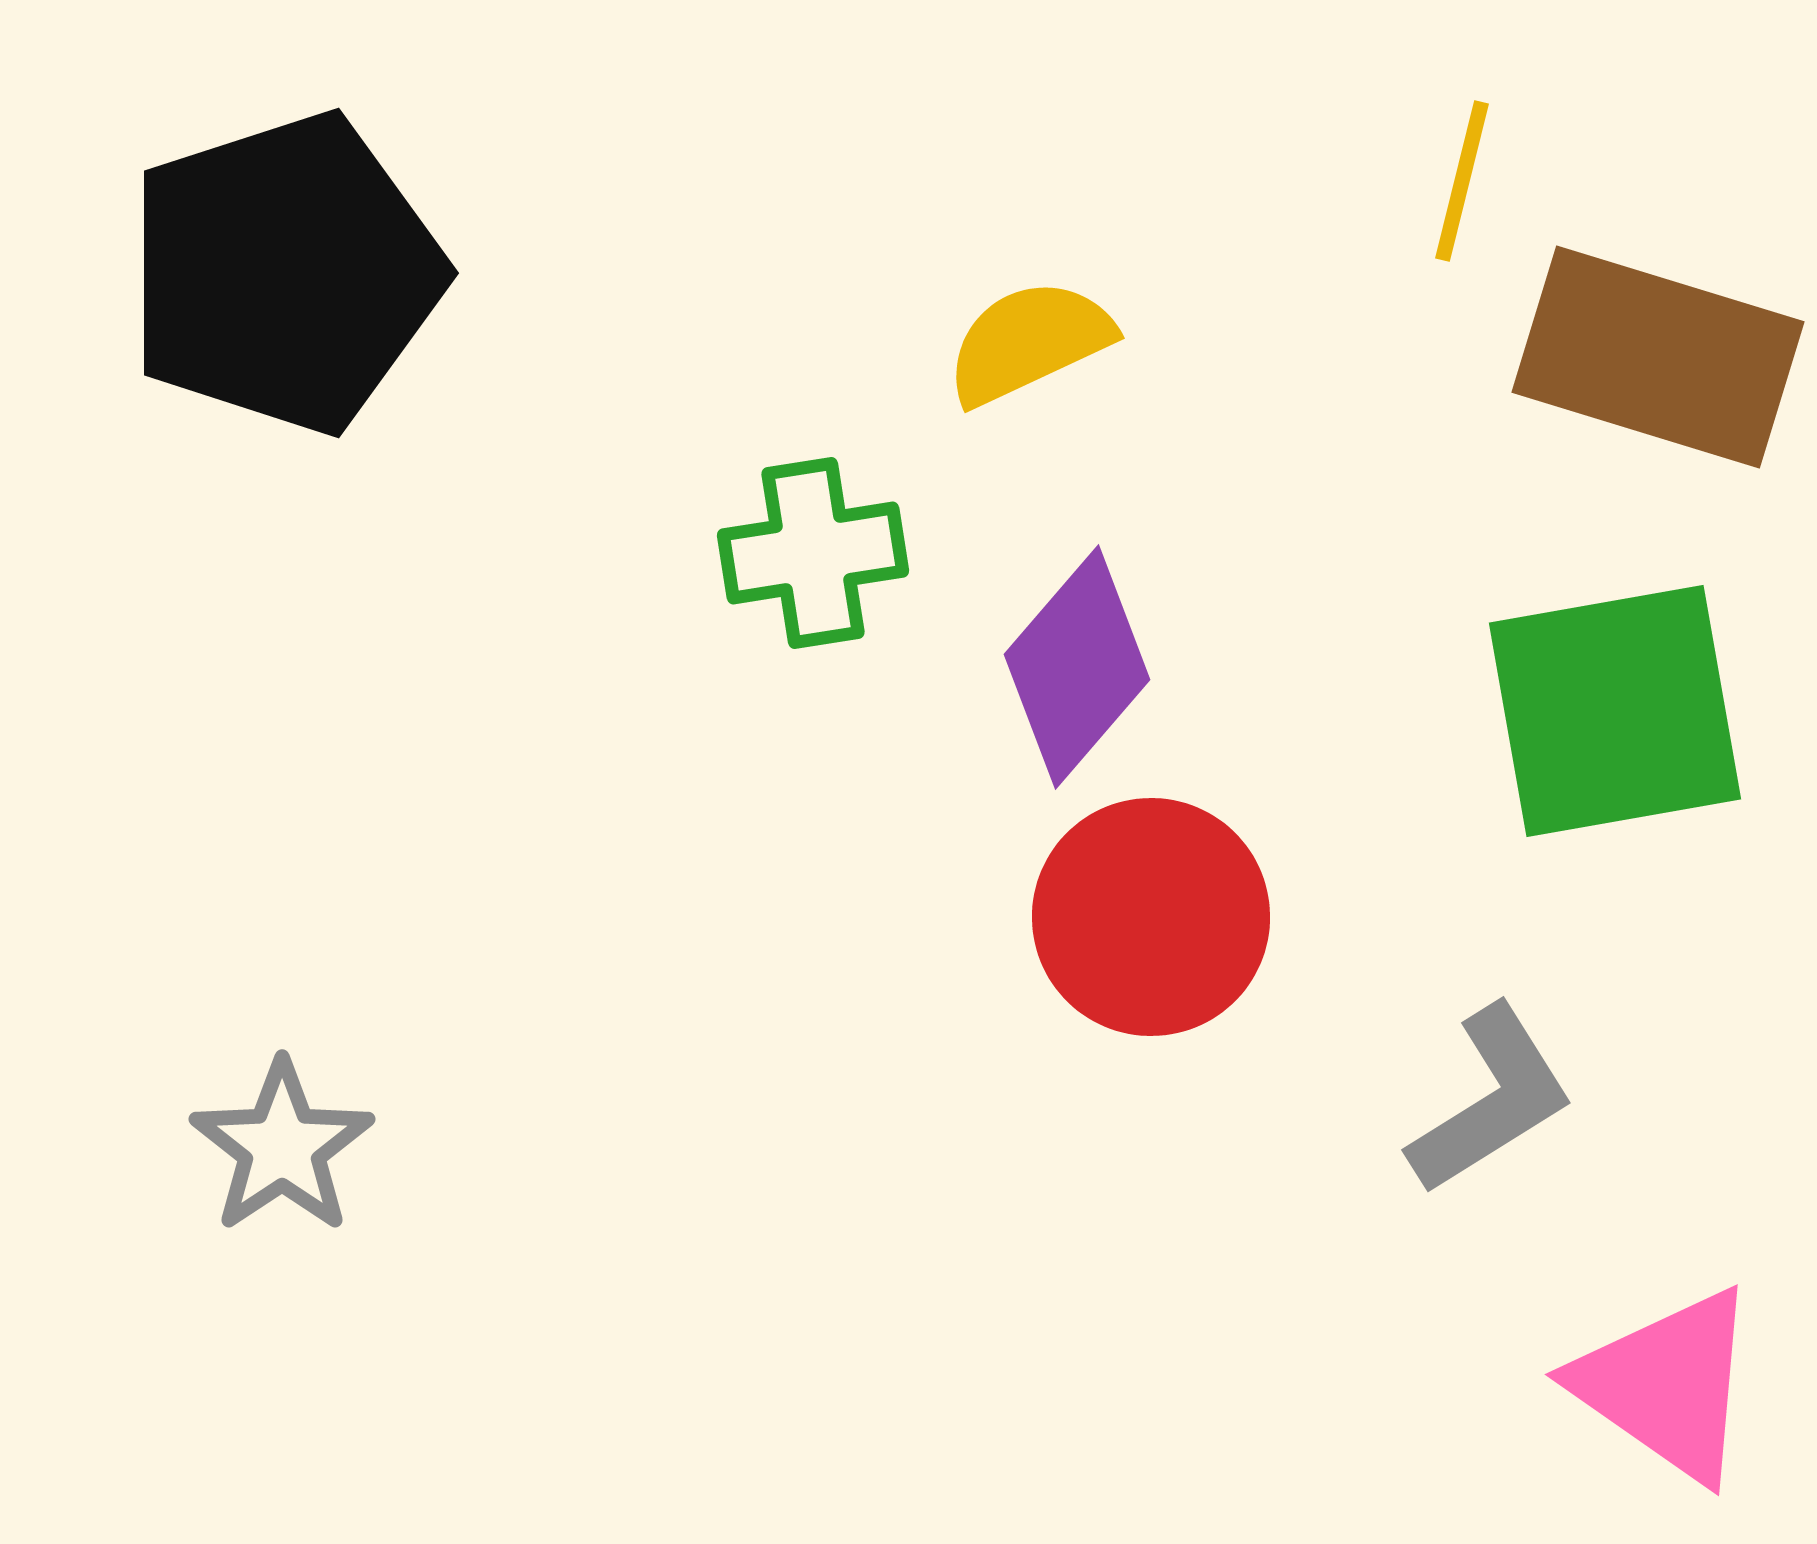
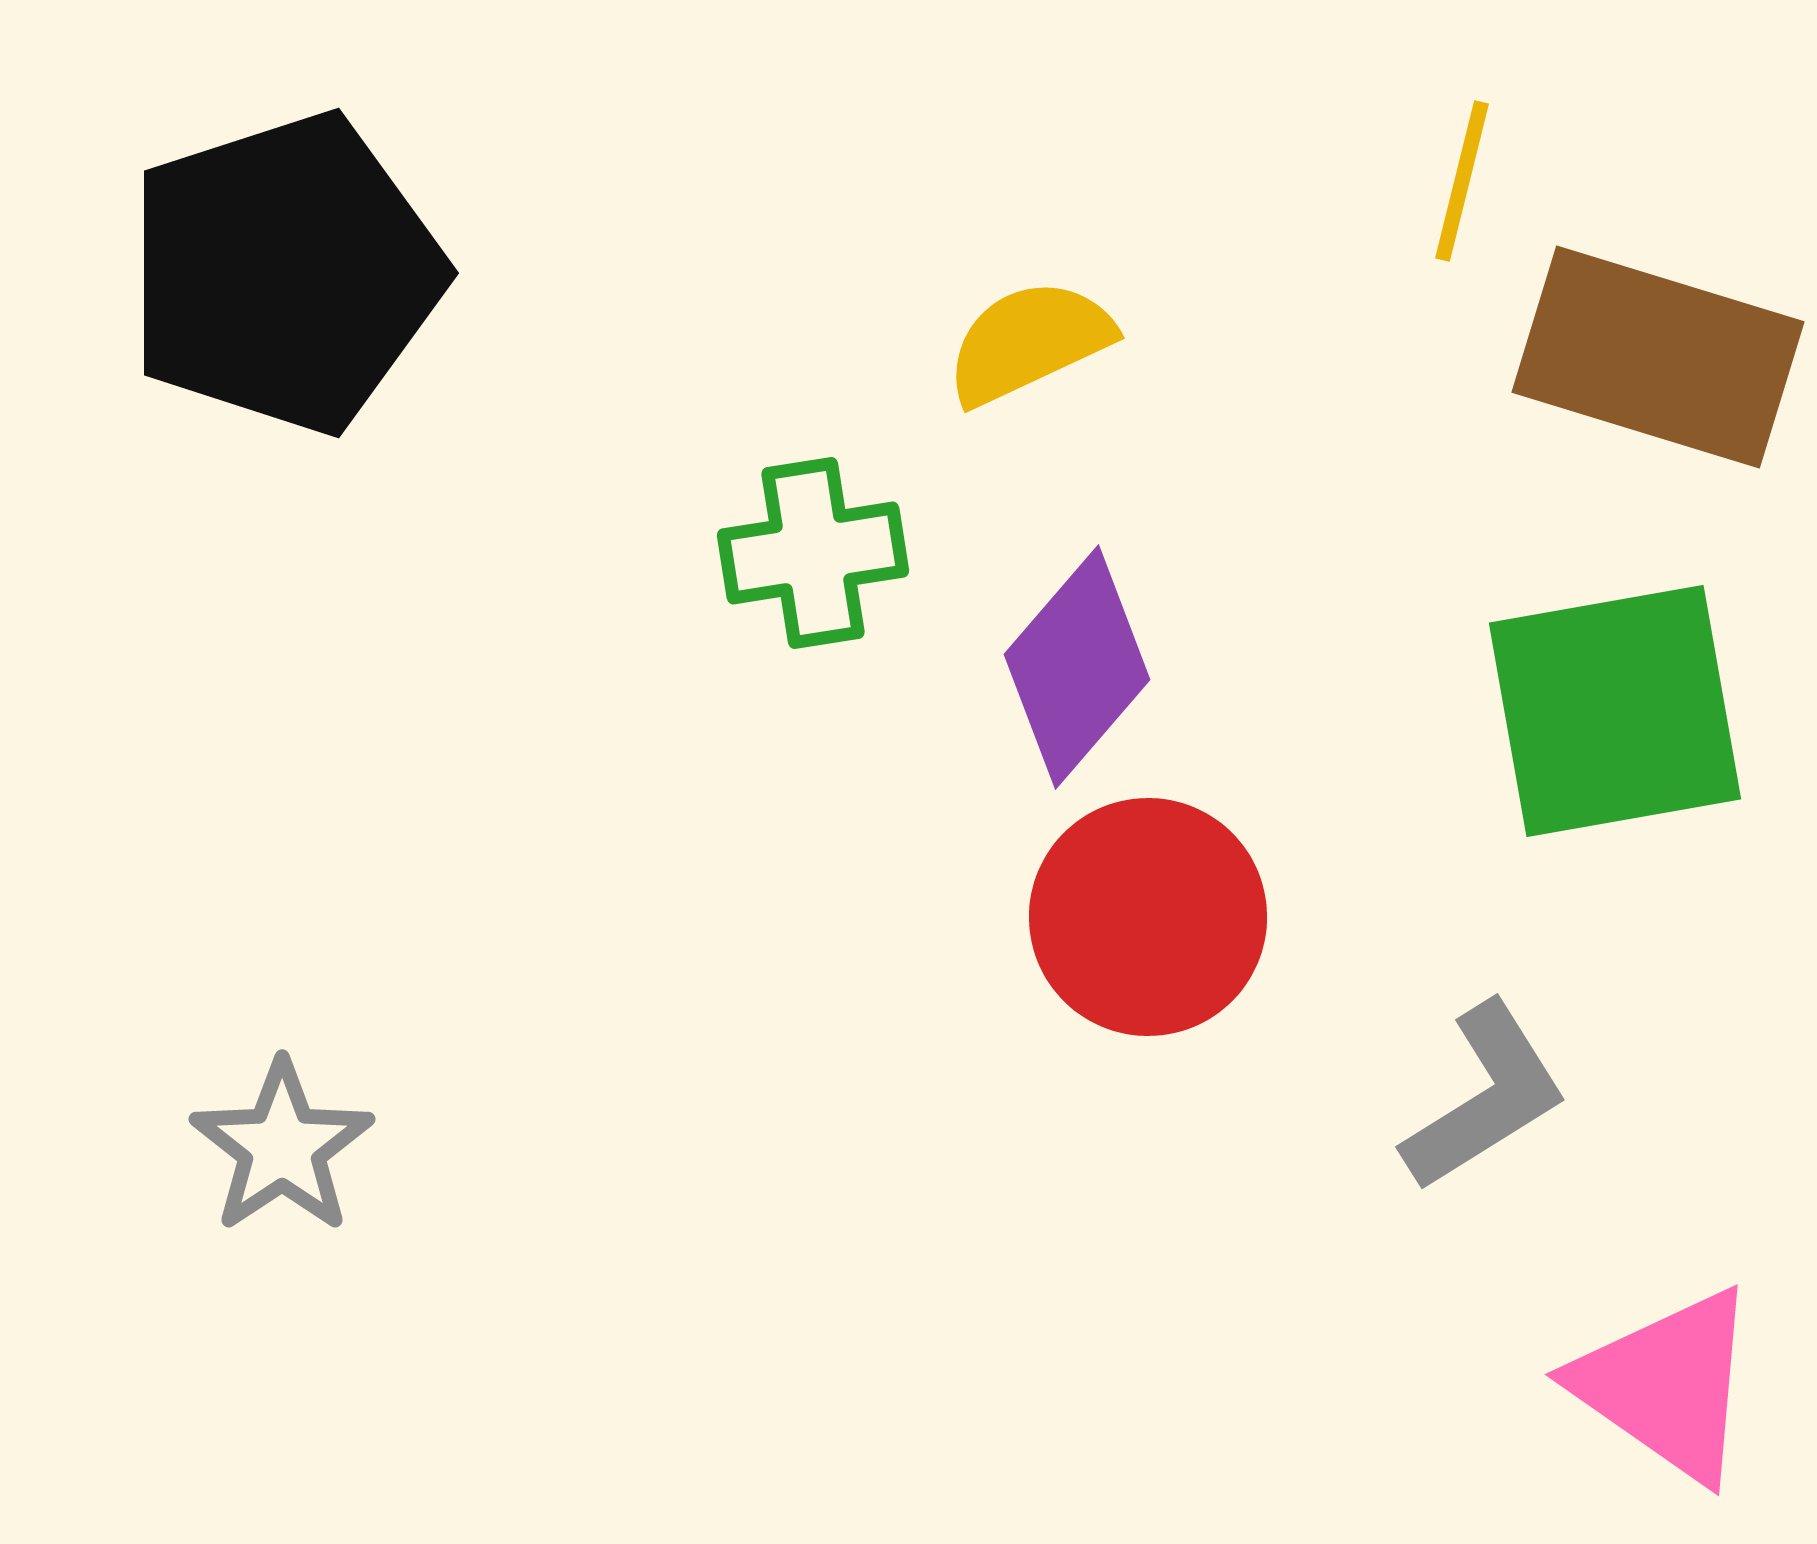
red circle: moved 3 px left
gray L-shape: moved 6 px left, 3 px up
